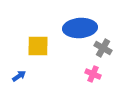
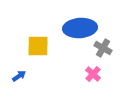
pink cross: rotated 21 degrees clockwise
